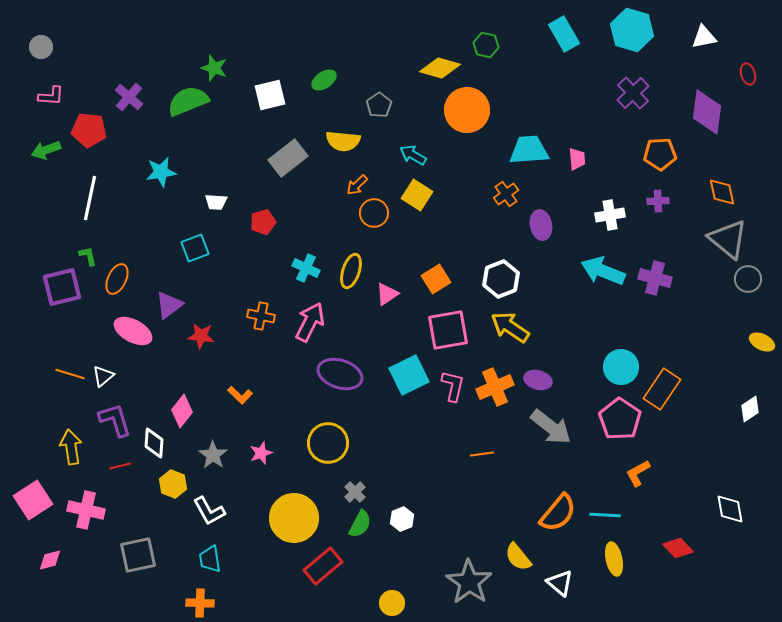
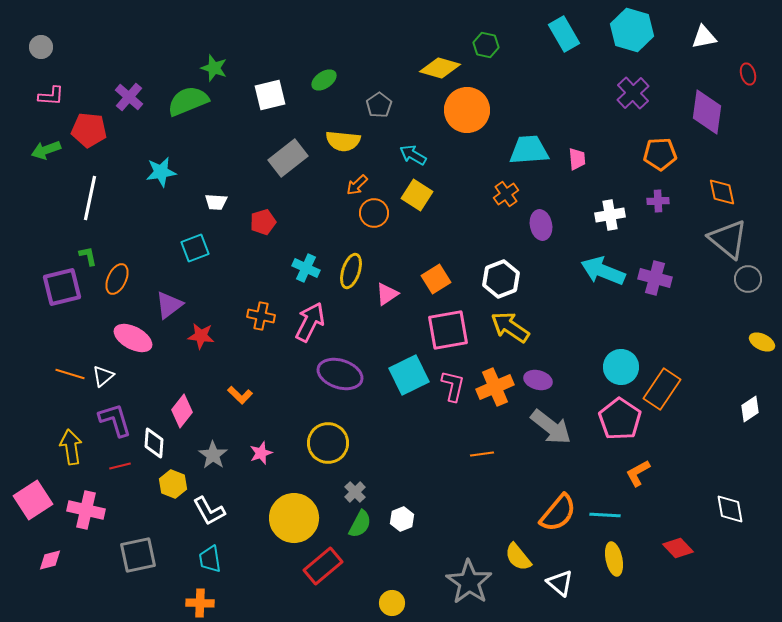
pink ellipse at (133, 331): moved 7 px down
